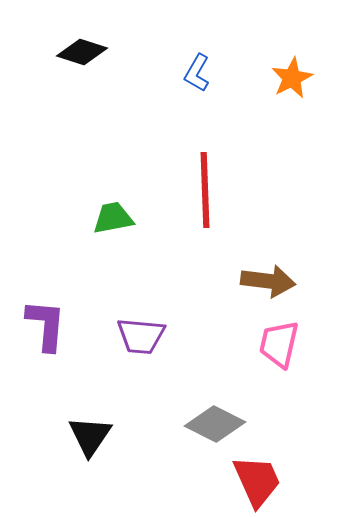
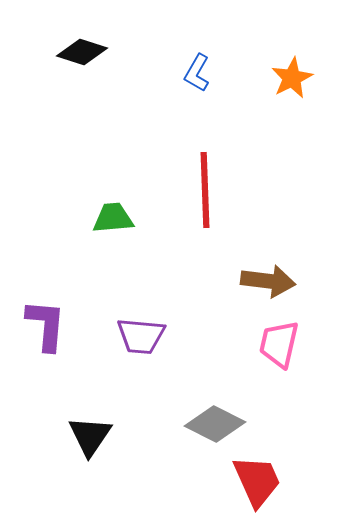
green trapezoid: rotated 6 degrees clockwise
